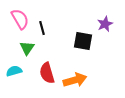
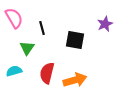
pink semicircle: moved 6 px left, 1 px up
black square: moved 8 px left, 1 px up
red semicircle: rotated 30 degrees clockwise
